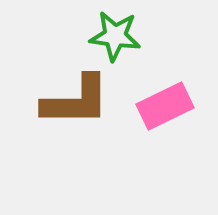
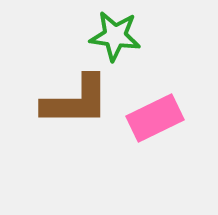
pink rectangle: moved 10 px left, 12 px down
